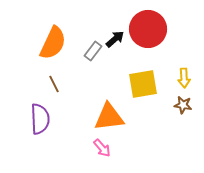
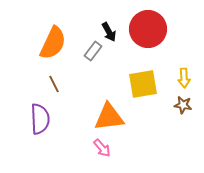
black arrow: moved 6 px left, 7 px up; rotated 102 degrees clockwise
